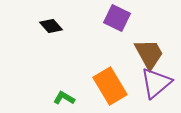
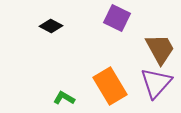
black diamond: rotated 20 degrees counterclockwise
brown trapezoid: moved 11 px right, 5 px up
purple triangle: rotated 8 degrees counterclockwise
